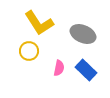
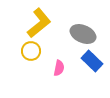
yellow L-shape: rotated 96 degrees counterclockwise
yellow circle: moved 2 px right
blue rectangle: moved 6 px right, 9 px up
